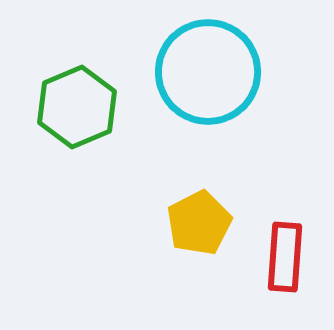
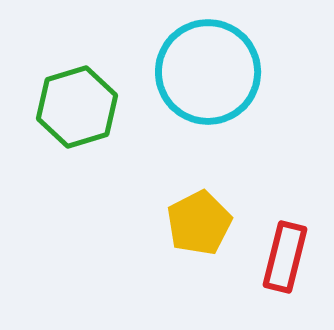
green hexagon: rotated 6 degrees clockwise
red rectangle: rotated 10 degrees clockwise
